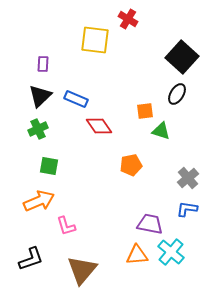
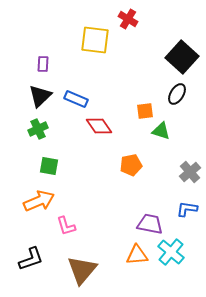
gray cross: moved 2 px right, 6 px up
